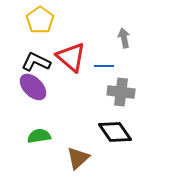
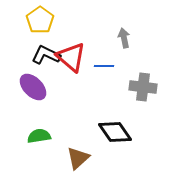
black L-shape: moved 10 px right, 7 px up
gray cross: moved 22 px right, 5 px up
